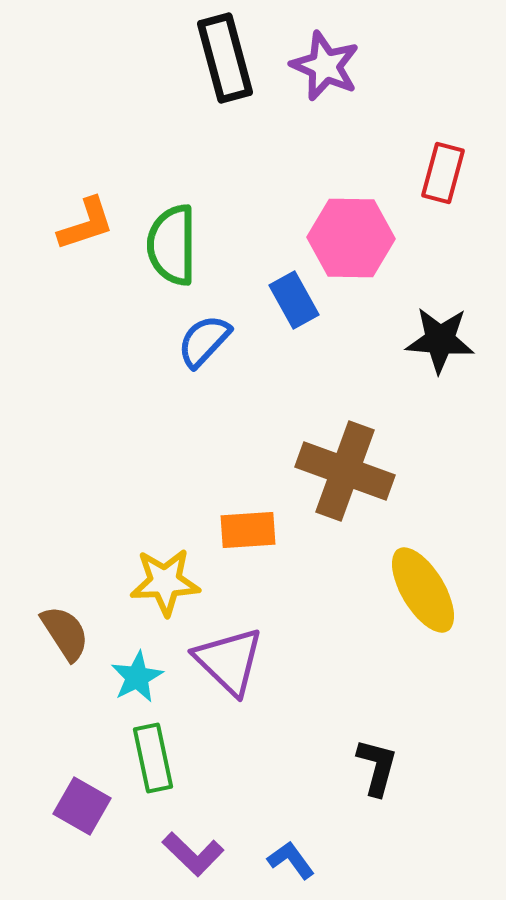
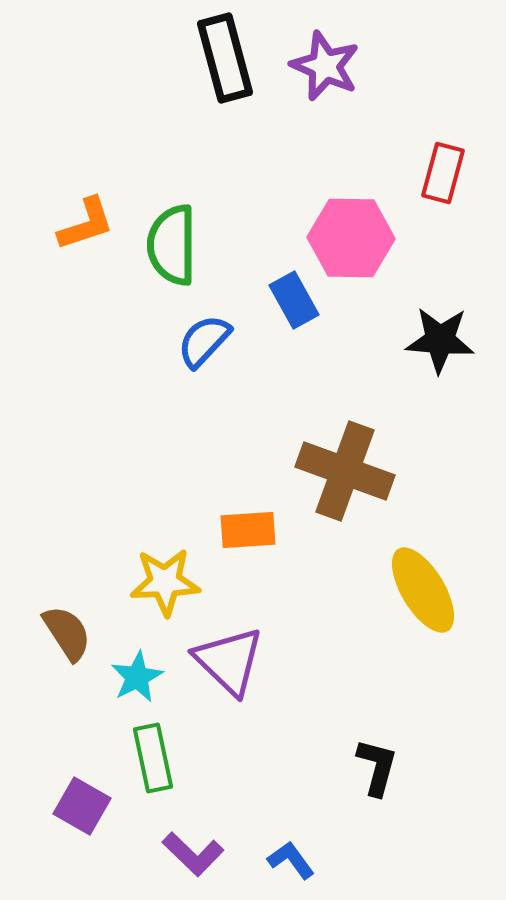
brown semicircle: moved 2 px right
